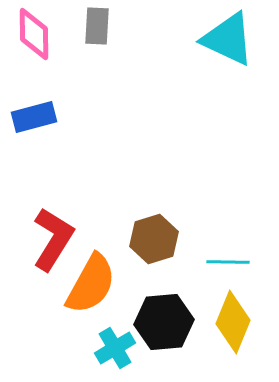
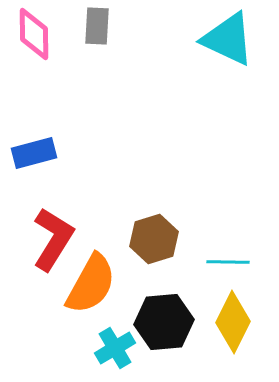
blue rectangle: moved 36 px down
yellow diamond: rotated 4 degrees clockwise
